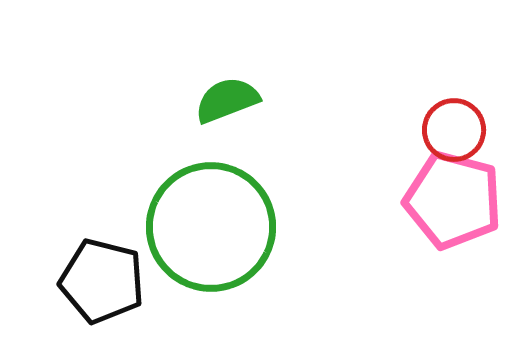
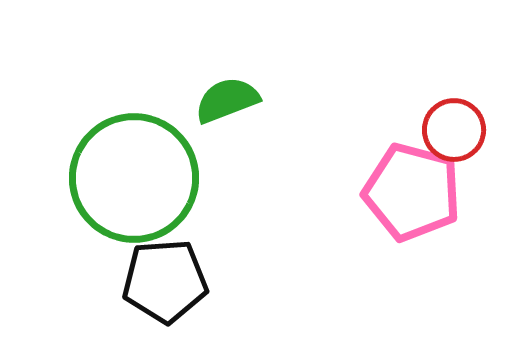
pink pentagon: moved 41 px left, 8 px up
green circle: moved 77 px left, 49 px up
black pentagon: moved 63 px right; rotated 18 degrees counterclockwise
